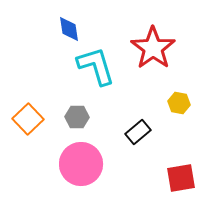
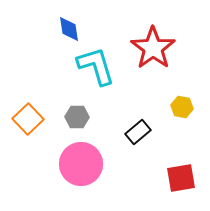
yellow hexagon: moved 3 px right, 4 px down
